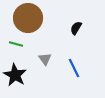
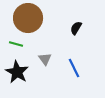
black star: moved 2 px right, 3 px up
